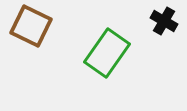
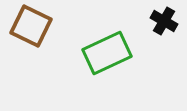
green rectangle: rotated 30 degrees clockwise
